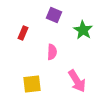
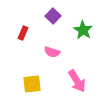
purple square: moved 1 px left, 1 px down; rotated 21 degrees clockwise
pink semicircle: rotated 105 degrees clockwise
